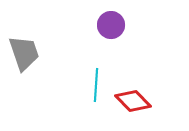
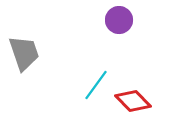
purple circle: moved 8 px right, 5 px up
cyan line: rotated 32 degrees clockwise
